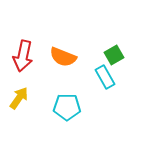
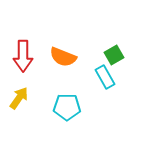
red arrow: rotated 12 degrees counterclockwise
